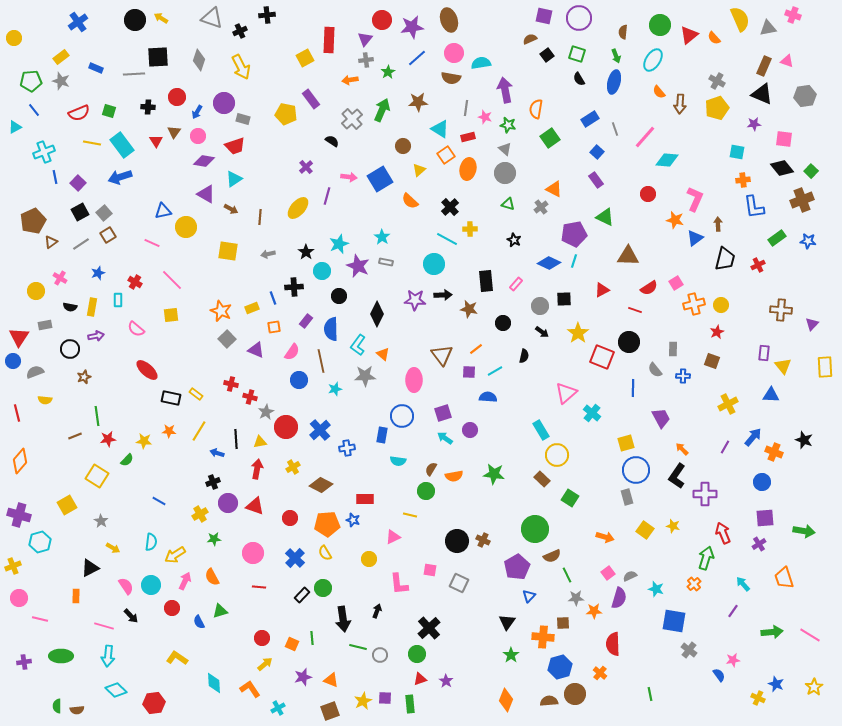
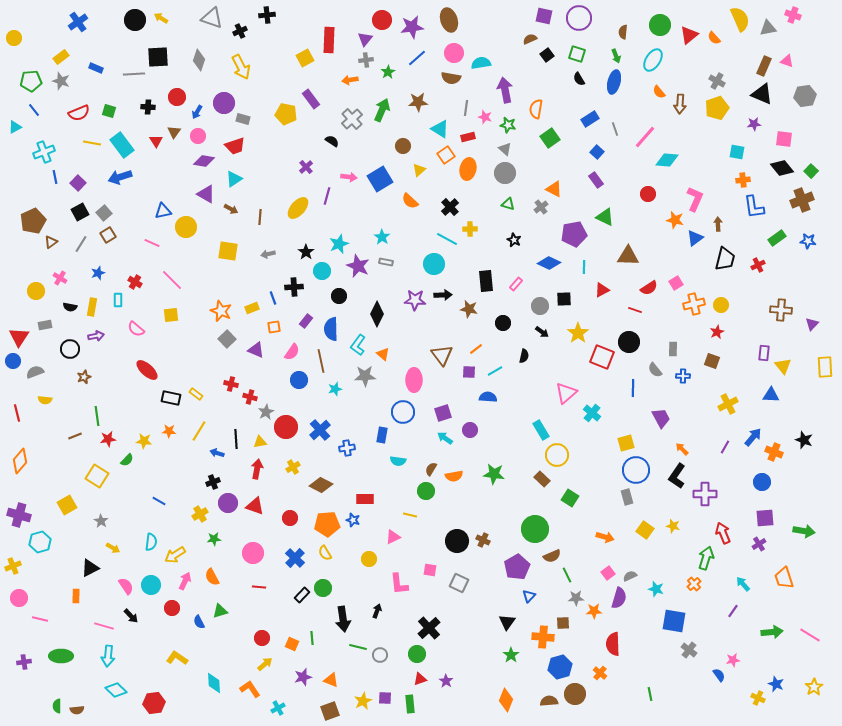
gray line at (81, 244): rotated 24 degrees counterclockwise
cyan line at (574, 261): moved 10 px right, 6 px down; rotated 16 degrees counterclockwise
blue circle at (402, 416): moved 1 px right, 4 px up
